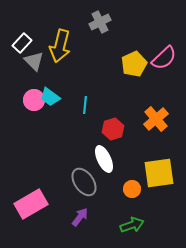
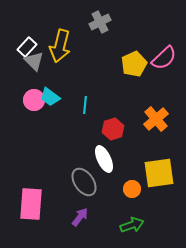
white rectangle: moved 5 px right, 4 px down
pink rectangle: rotated 56 degrees counterclockwise
